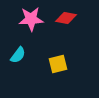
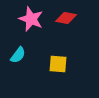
pink star: rotated 25 degrees clockwise
yellow square: rotated 18 degrees clockwise
